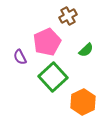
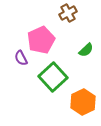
brown cross: moved 3 px up
pink pentagon: moved 6 px left, 2 px up
purple semicircle: moved 1 px right, 1 px down
